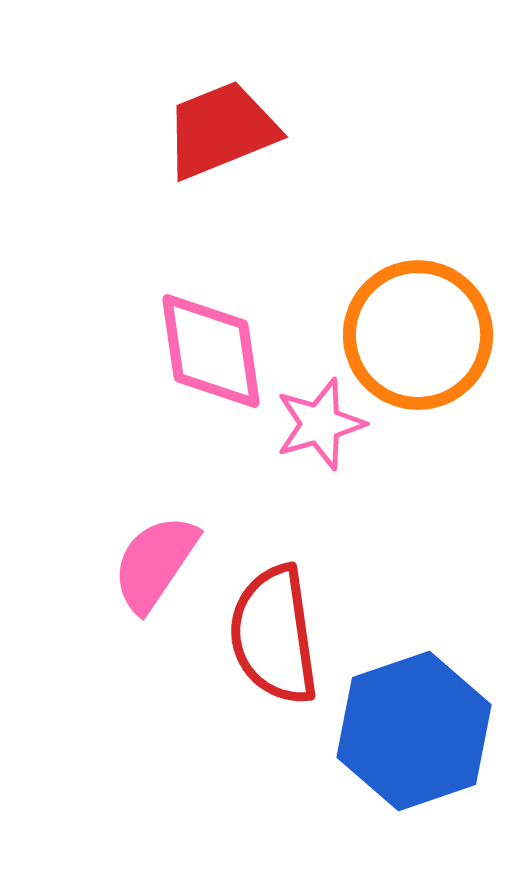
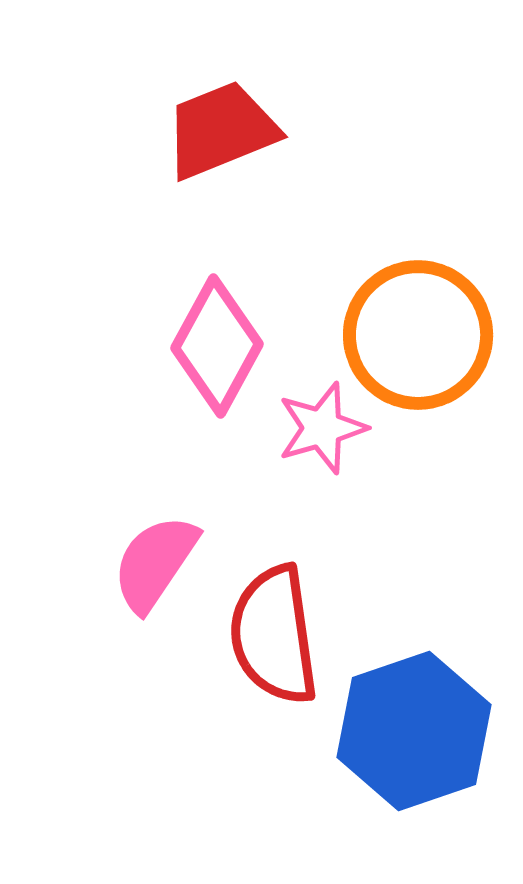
pink diamond: moved 6 px right, 5 px up; rotated 37 degrees clockwise
pink star: moved 2 px right, 4 px down
